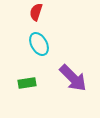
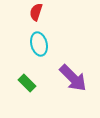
cyan ellipse: rotated 15 degrees clockwise
green rectangle: rotated 54 degrees clockwise
